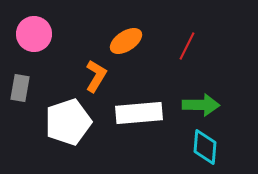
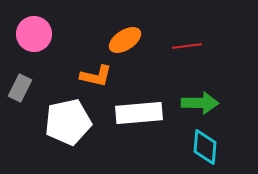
orange ellipse: moved 1 px left, 1 px up
red line: rotated 56 degrees clockwise
orange L-shape: rotated 72 degrees clockwise
gray rectangle: rotated 16 degrees clockwise
green arrow: moved 1 px left, 2 px up
white pentagon: rotated 6 degrees clockwise
